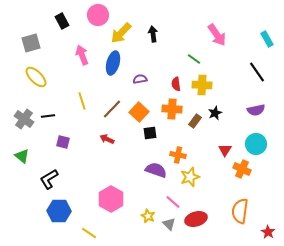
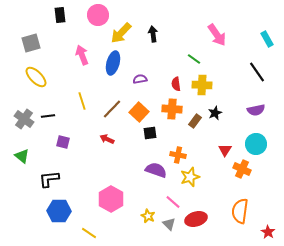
black rectangle at (62, 21): moved 2 px left, 6 px up; rotated 21 degrees clockwise
black L-shape at (49, 179): rotated 25 degrees clockwise
